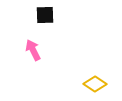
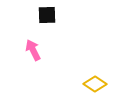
black square: moved 2 px right
